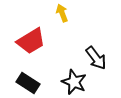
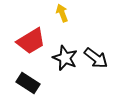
black arrow: rotated 15 degrees counterclockwise
black star: moved 9 px left, 24 px up
